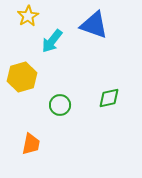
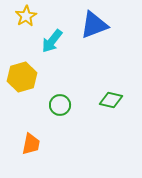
yellow star: moved 2 px left
blue triangle: rotated 40 degrees counterclockwise
green diamond: moved 2 px right, 2 px down; rotated 25 degrees clockwise
